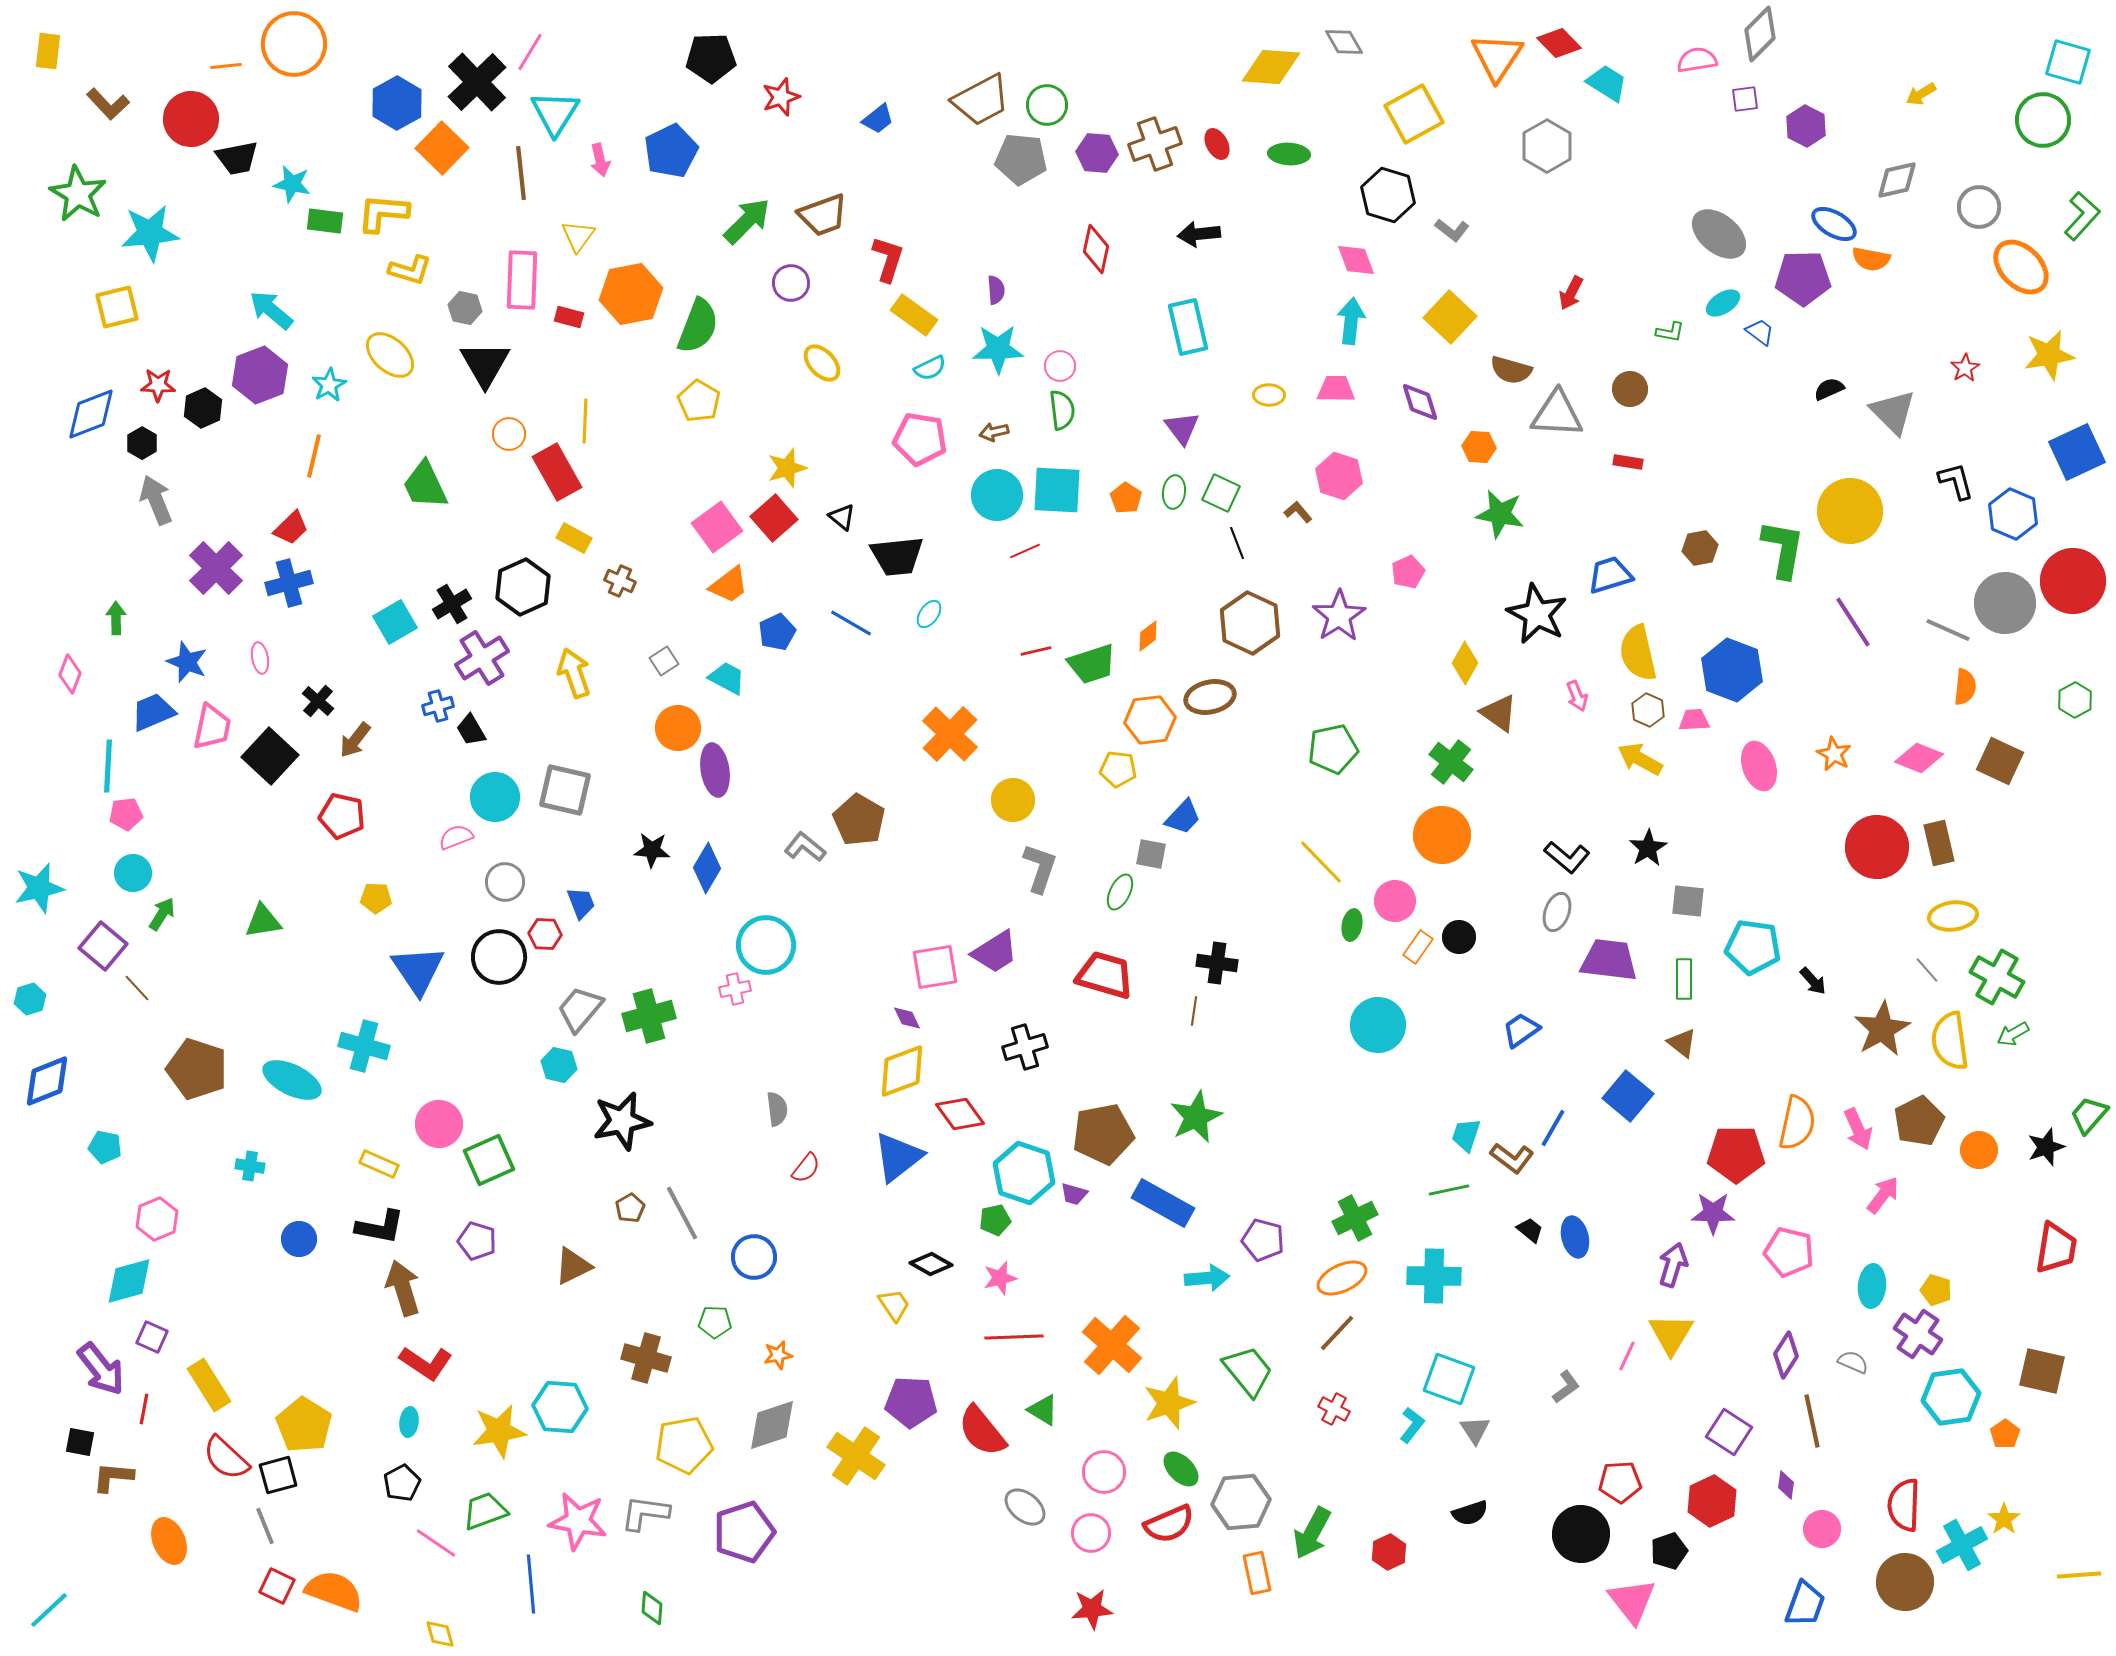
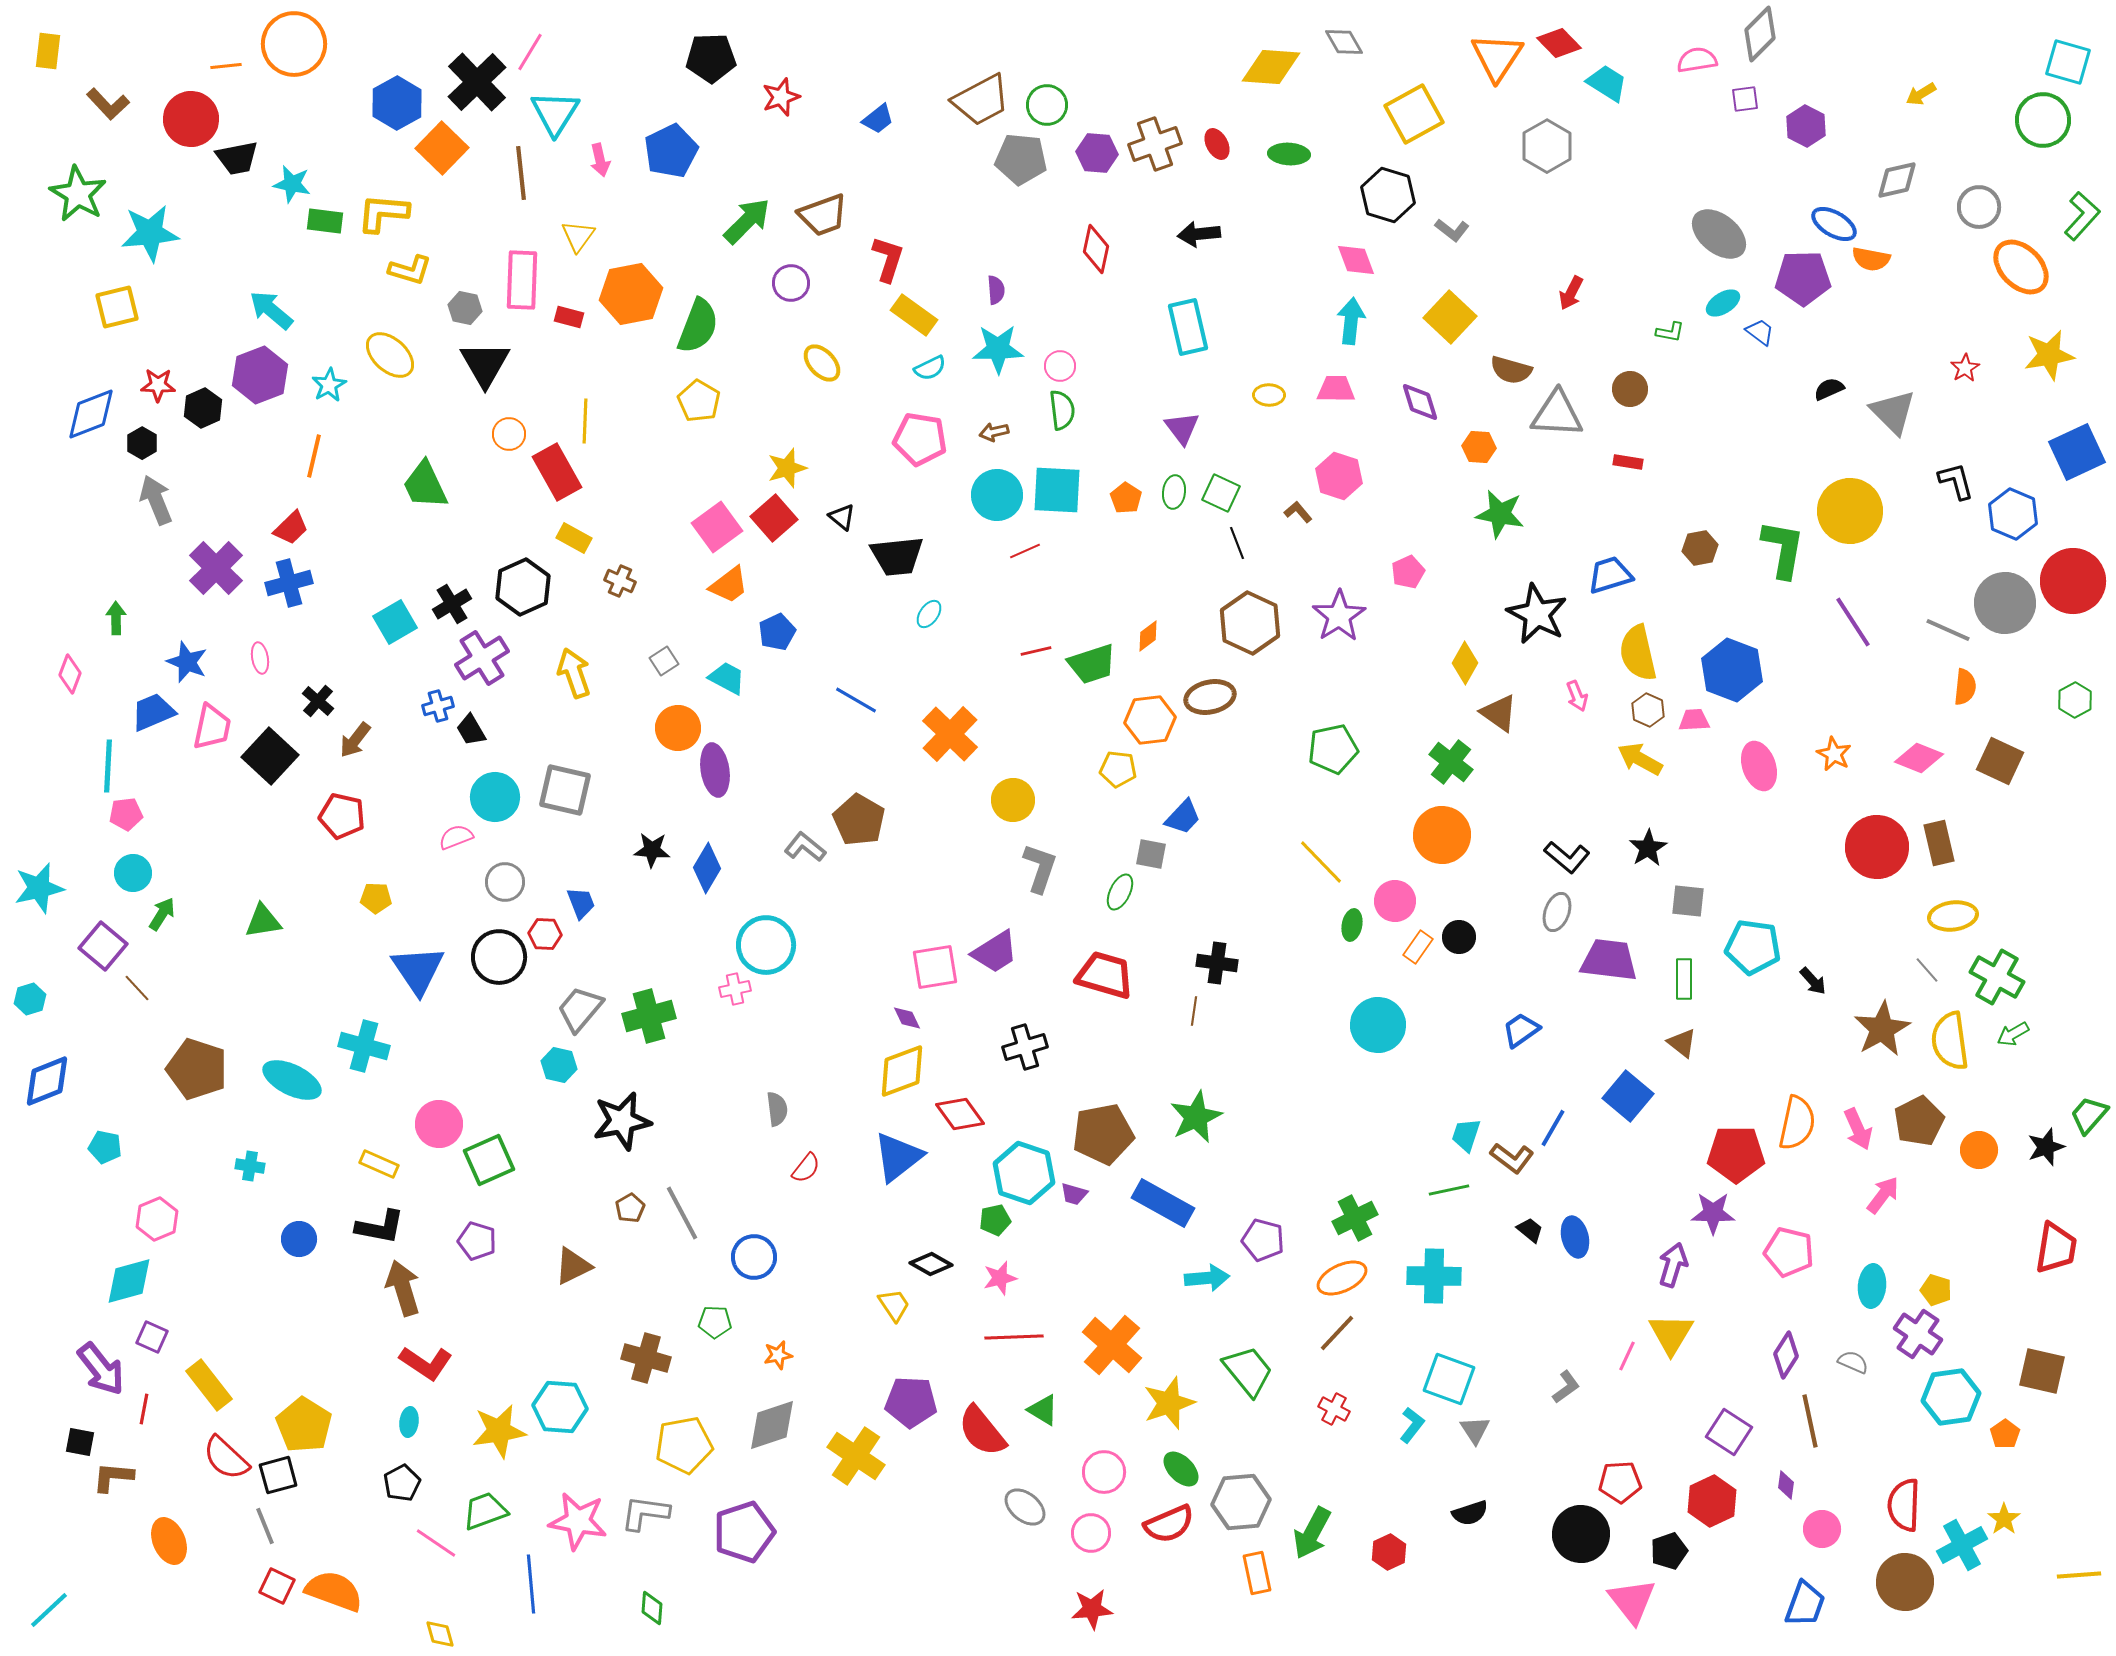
blue line at (851, 623): moved 5 px right, 77 px down
yellow rectangle at (209, 1385): rotated 6 degrees counterclockwise
brown line at (1812, 1421): moved 2 px left
